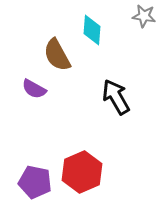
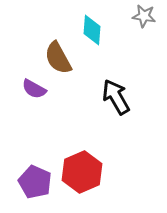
brown semicircle: moved 1 px right, 3 px down
purple pentagon: rotated 12 degrees clockwise
